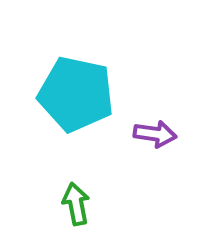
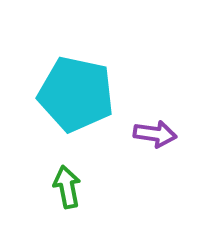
green arrow: moved 9 px left, 17 px up
